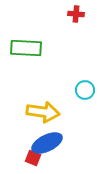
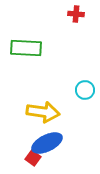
red square: rotated 14 degrees clockwise
